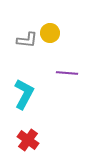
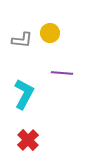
gray L-shape: moved 5 px left
purple line: moved 5 px left
red cross: rotated 10 degrees clockwise
